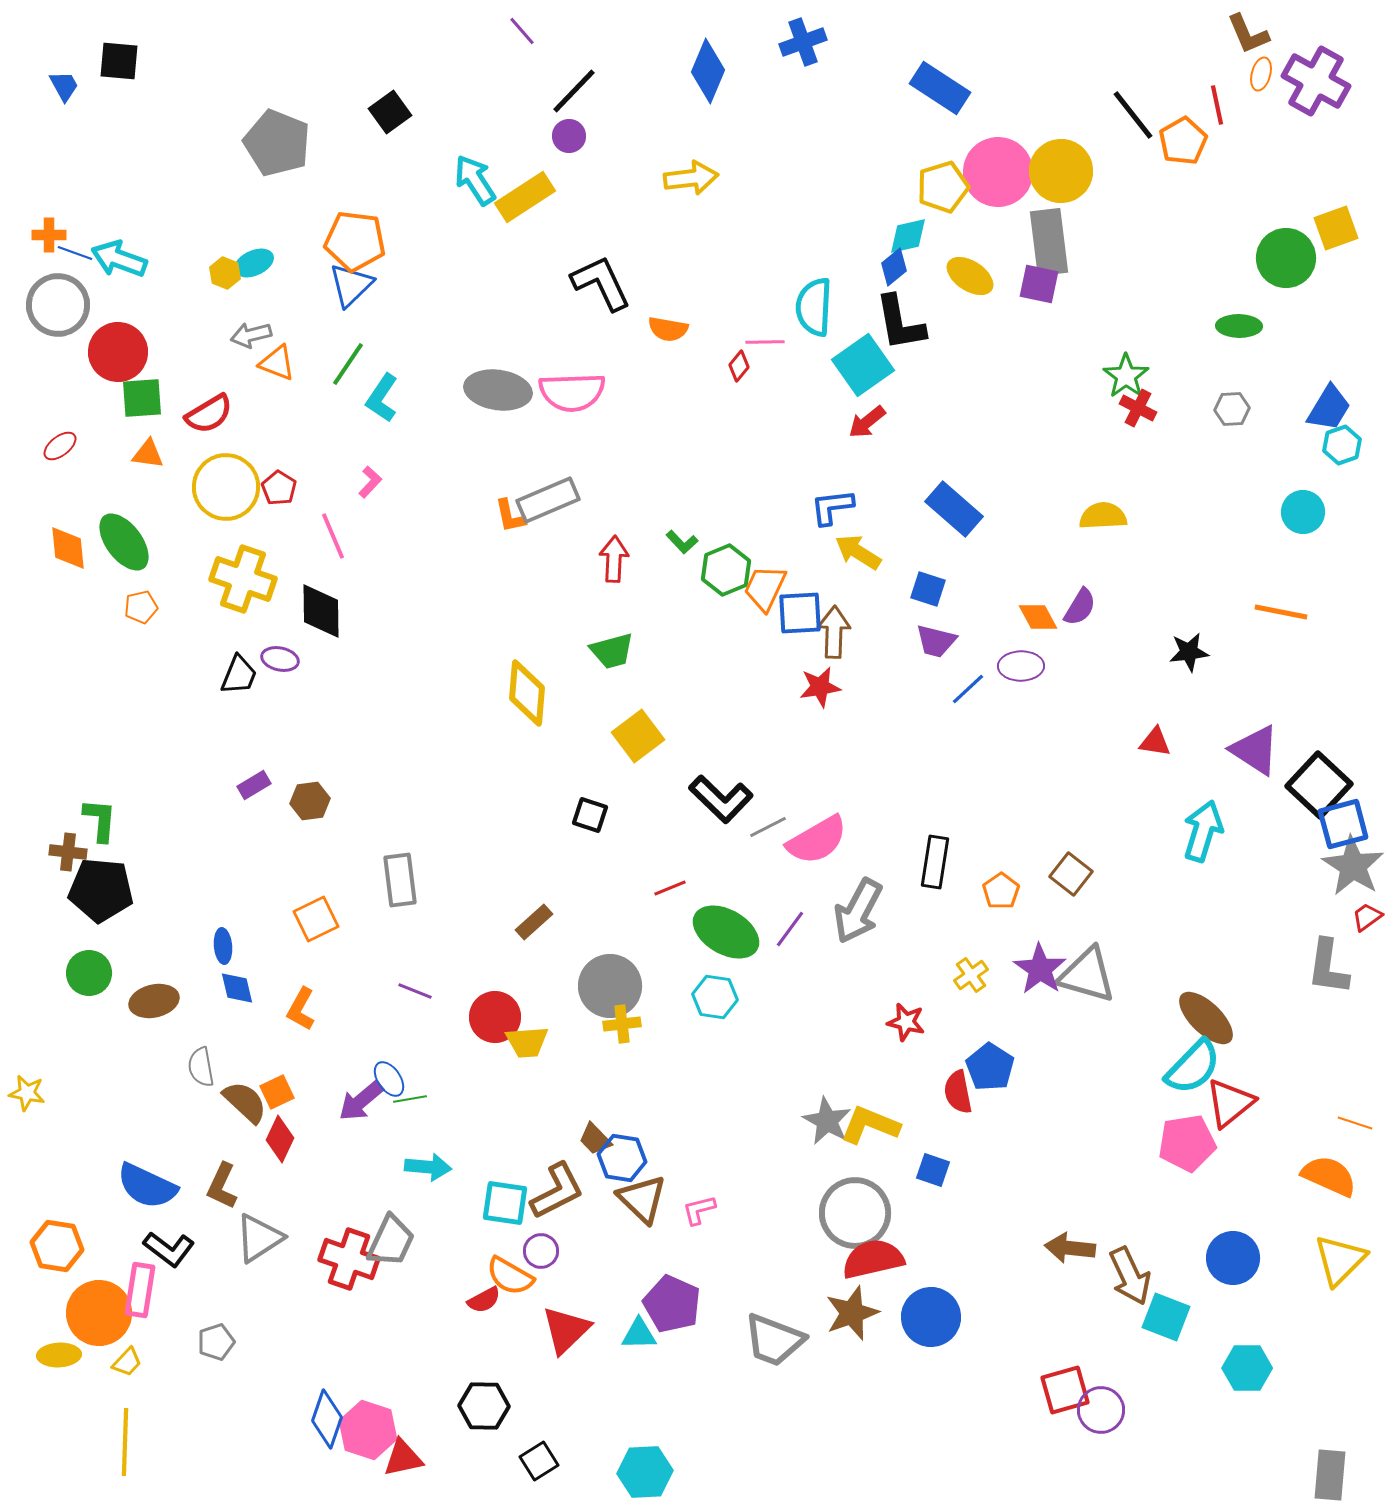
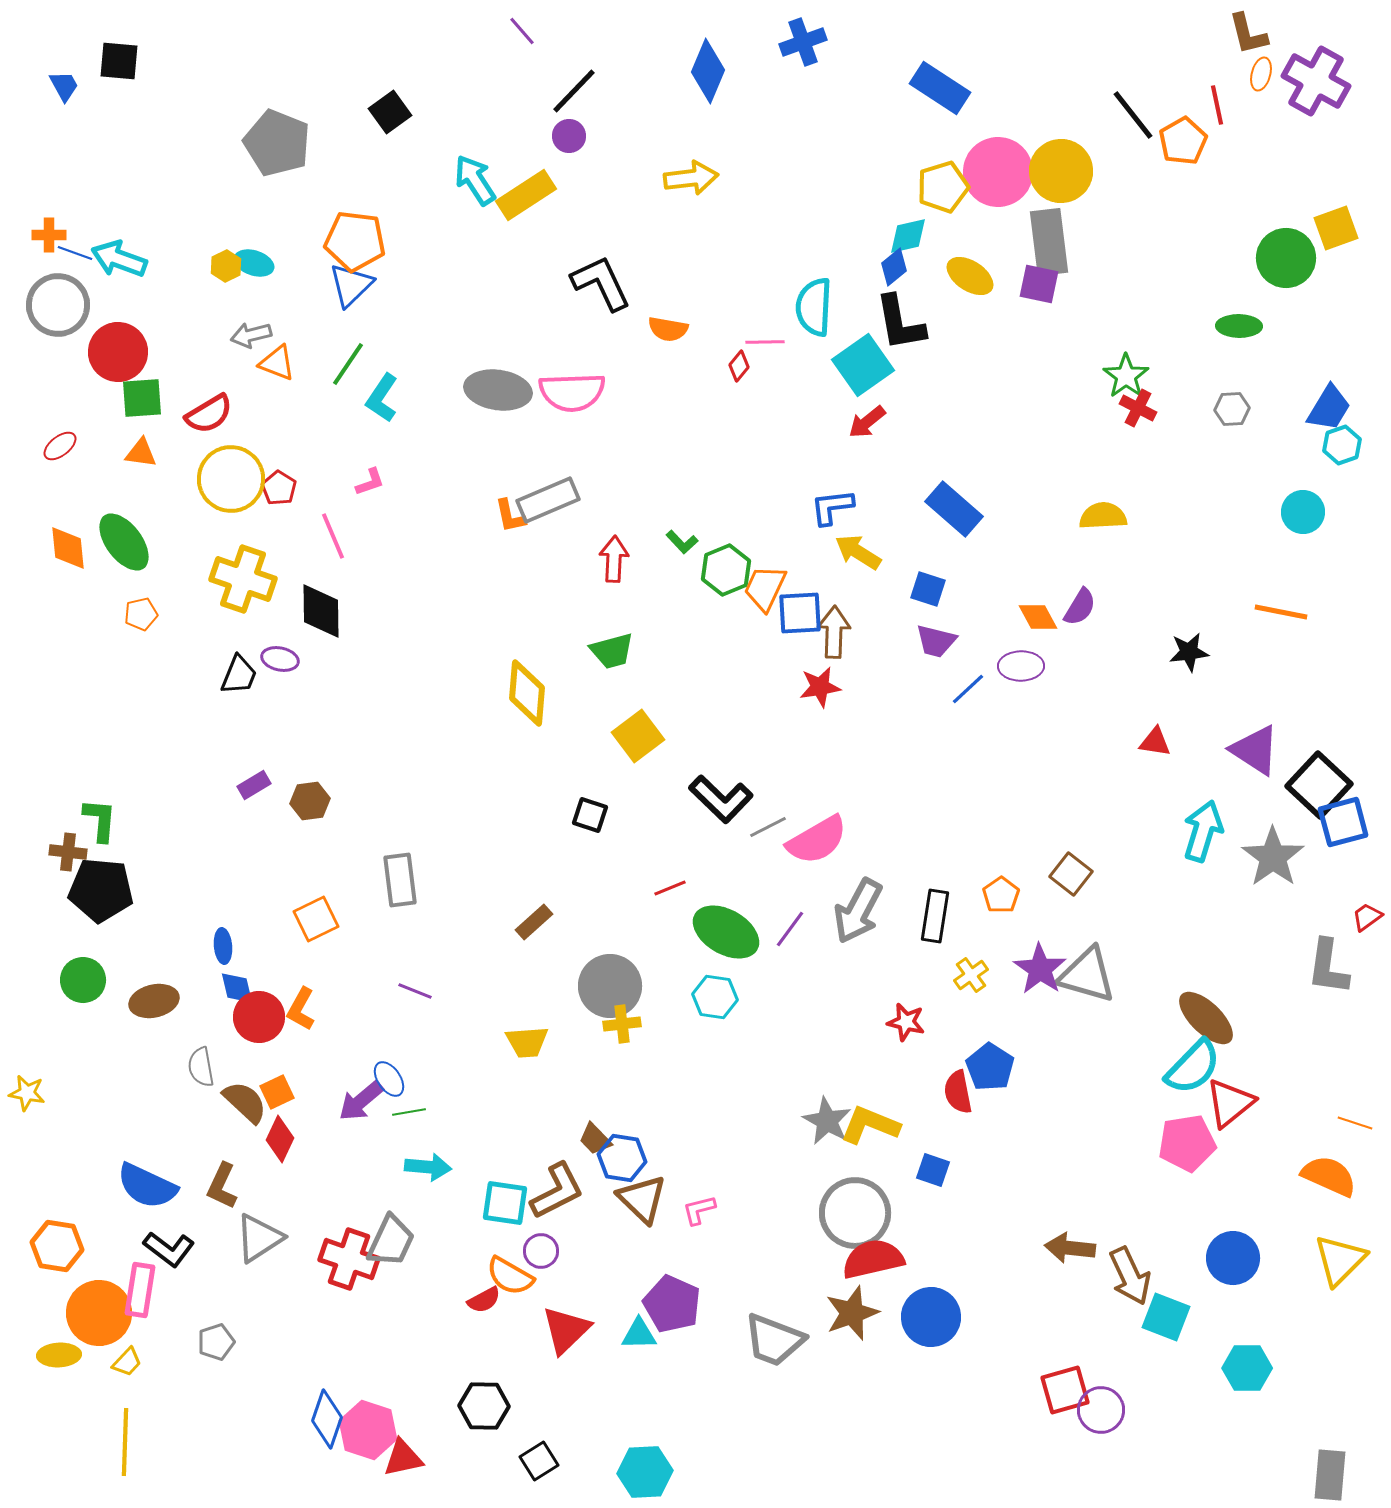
brown L-shape at (1248, 34): rotated 9 degrees clockwise
yellow rectangle at (525, 197): moved 1 px right, 2 px up
cyan ellipse at (254, 263): rotated 42 degrees clockwise
yellow hexagon at (225, 273): moved 1 px right, 7 px up; rotated 12 degrees clockwise
orange triangle at (148, 454): moved 7 px left, 1 px up
pink L-shape at (370, 482): rotated 28 degrees clockwise
yellow circle at (226, 487): moved 5 px right, 8 px up
orange pentagon at (141, 607): moved 7 px down
blue square at (1343, 824): moved 2 px up
black rectangle at (935, 862): moved 54 px down
gray star at (1353, 866): moved 80 px left, 9 px up; rotated 4 degrees clockwise
orange pentagon at (1001, 891): moved 4 px down
green circle at (89, 973): moved 6 px left, 7 px down
red circle at (495, 1017): moved 236 px left
green line at (410, 1099): moved 1 px left, 13 px down
